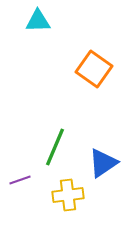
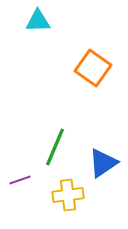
orange square: moved 1 px left, 1 px up
